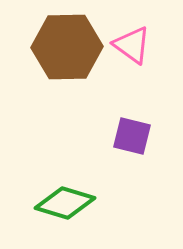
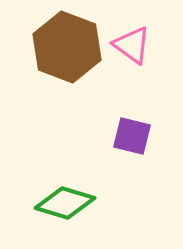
brown hexagon: rotated 22 degrees clockwise
